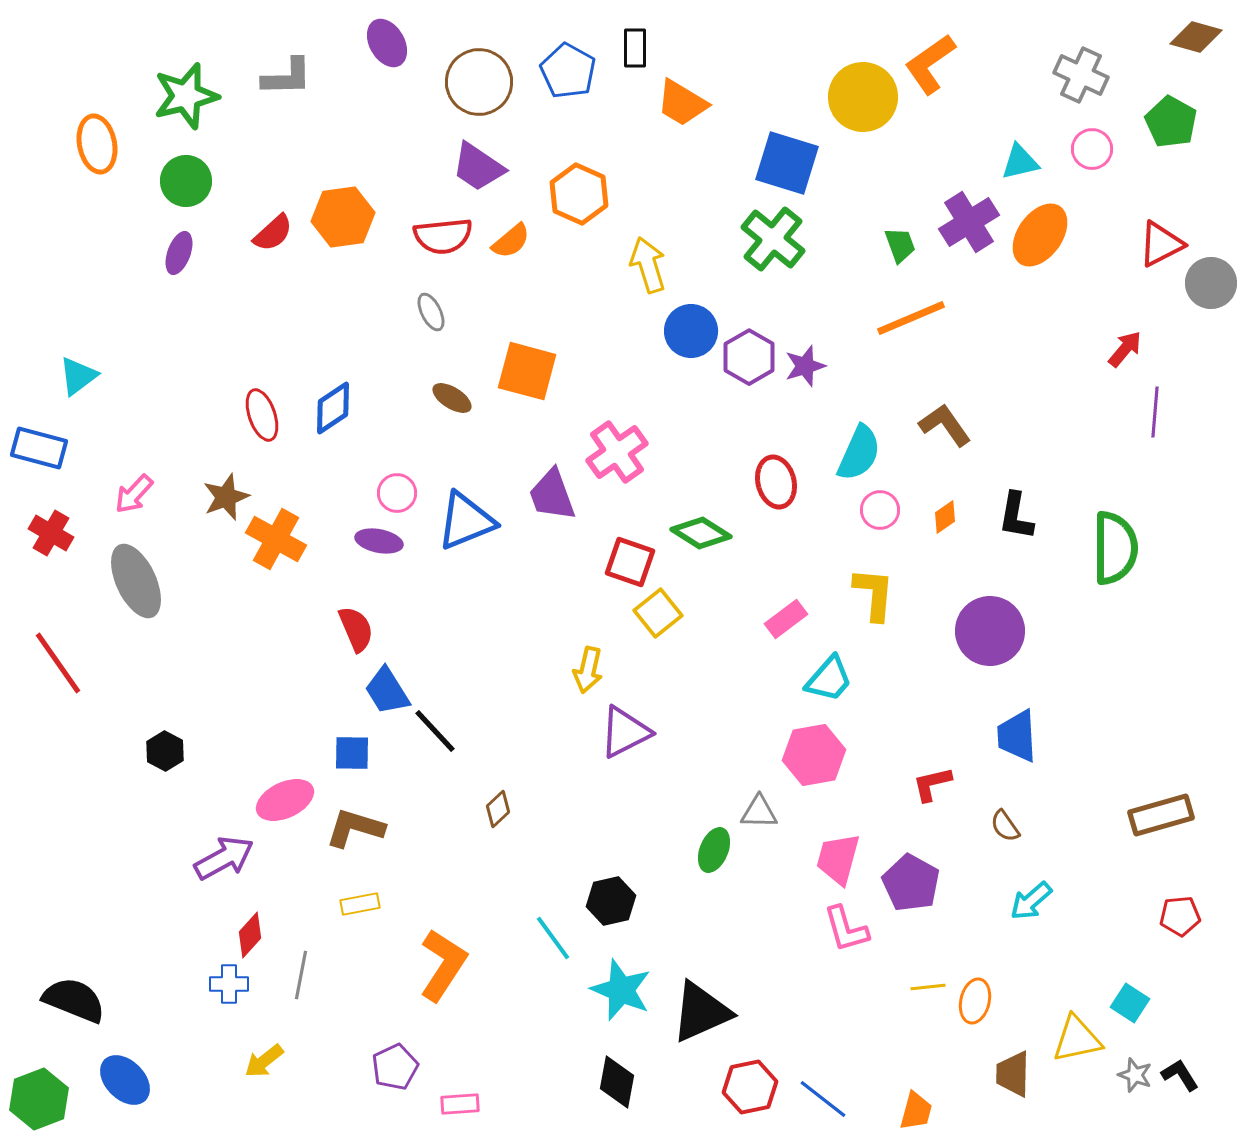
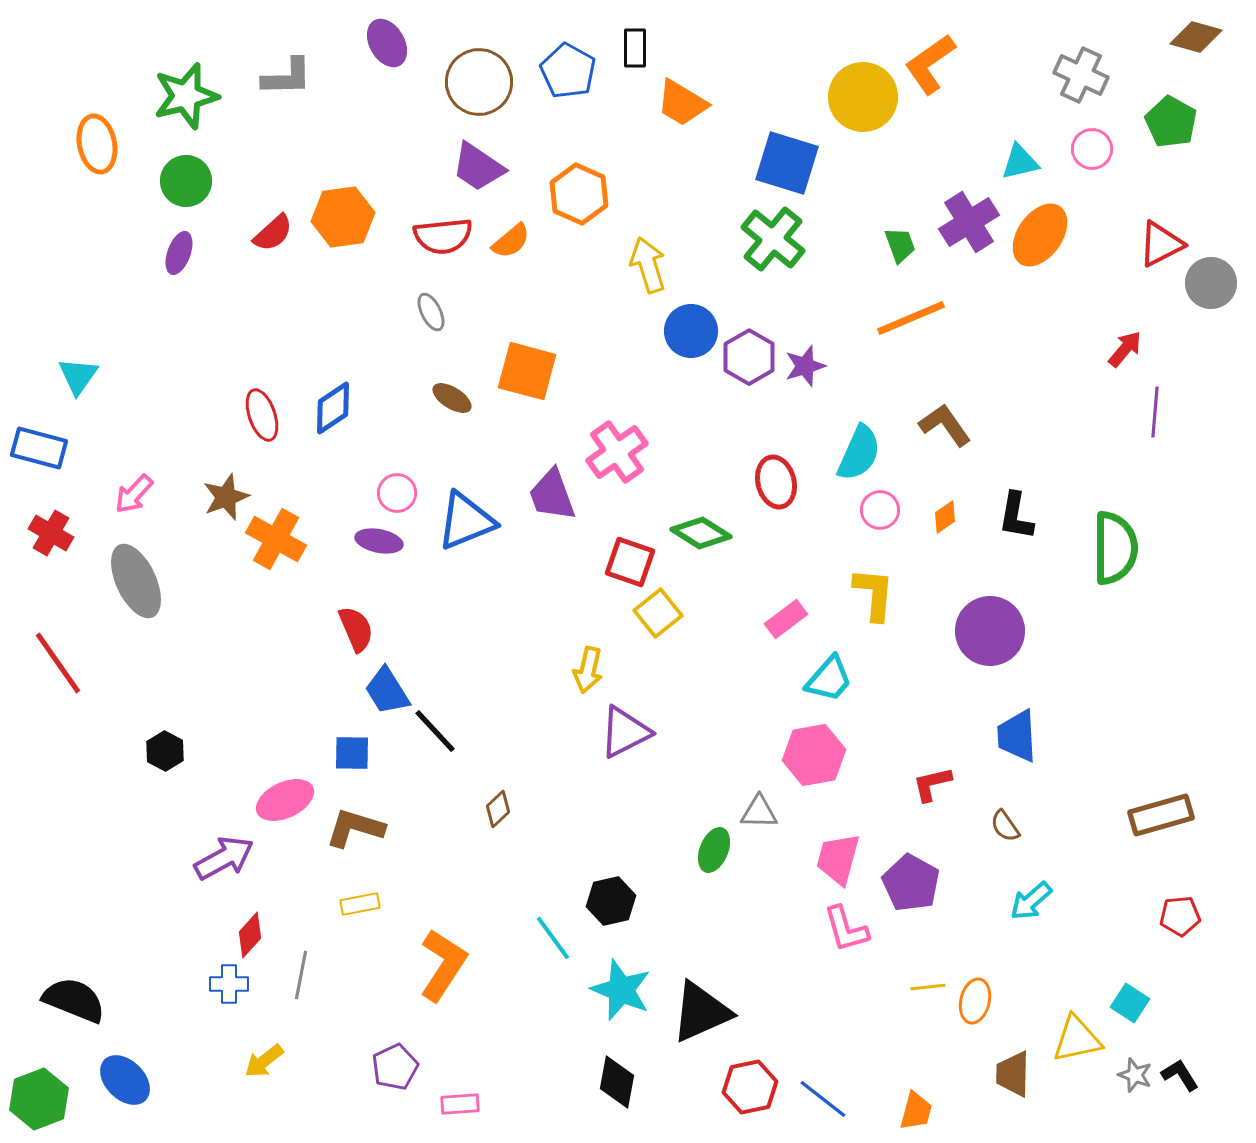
cyan triangle at (78, 376): rotated 18 degrees counterclockwise
